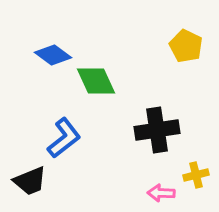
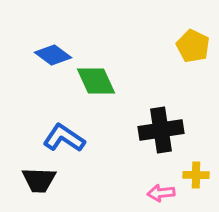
yellow pentagon: moved 7 px right
black cross: moved 4 px right
blue L-shape: rotated 108 degrees counterclockwise
yellow cross: rotated 15 degrees clockwise
black trapezoid: moved 9 px right, 1 px up; rotated 24 degrees clockwise
pink arrow: rotated 8 degrees counterclockwise
